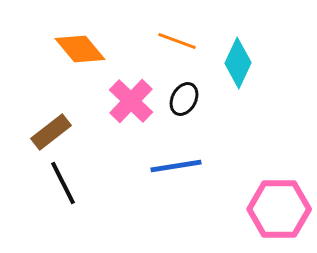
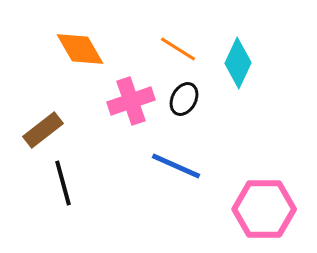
orange line: moved 1 px right, 8 px down; rotated 12 degrees clockwise
orange diamond: rotated 9 degrees clockwise
pink cross: rotated 27 degrees clockwise
brown rectangle: moved 8 px left, 2 px up
blue line: rotated 33 degrees clockwise
black line: rotated 12 degrees clockwise
pink hexagon: moved 15 px left
